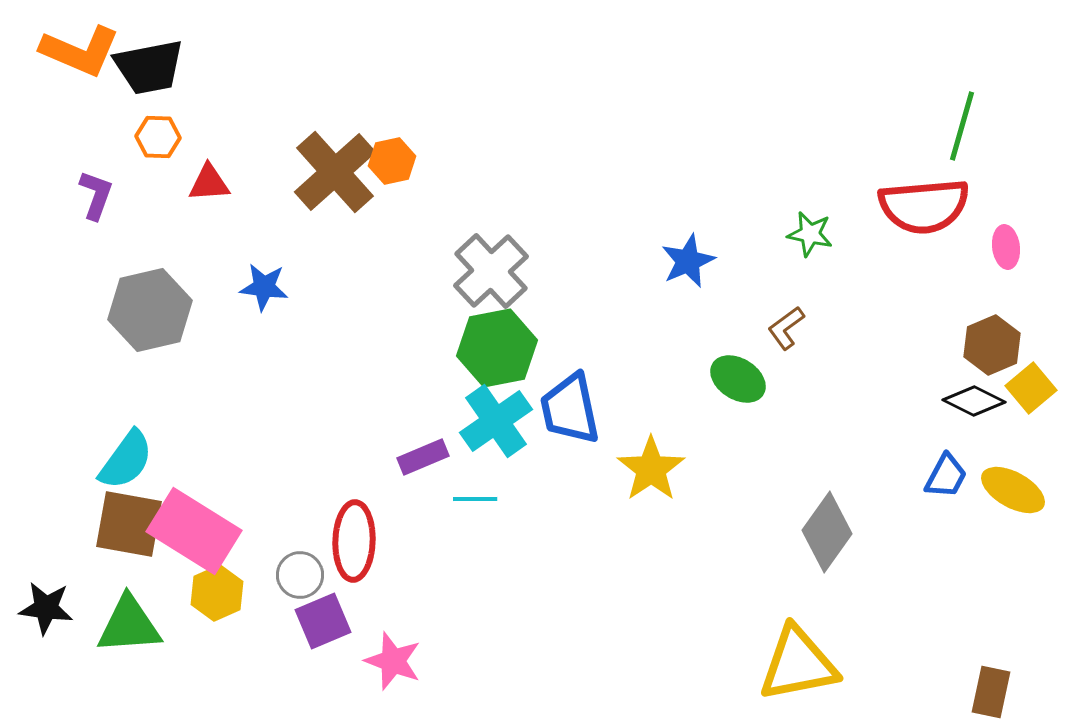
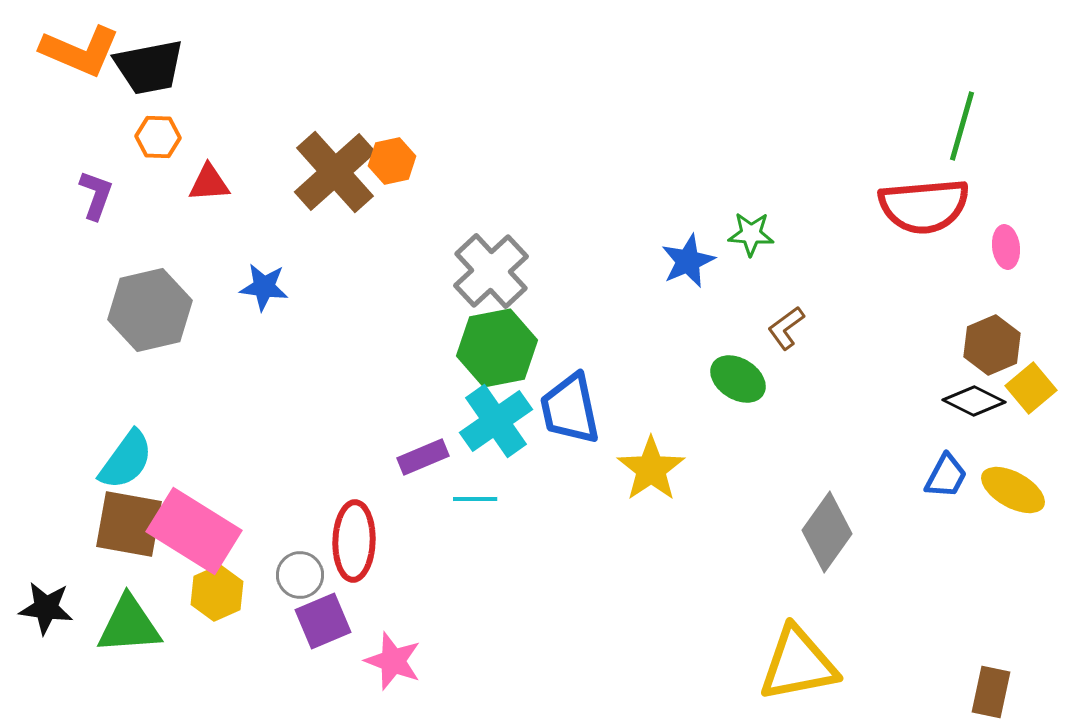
green star at (810, 234): moved 59 px left; rotated 9 degrees counterclockwise
